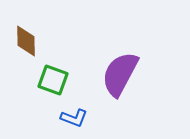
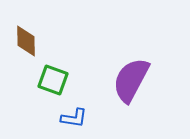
purple semicircle: moved 11 px right, 6 px down
blue L-shape: rotated 12 degrees counterclockwise
